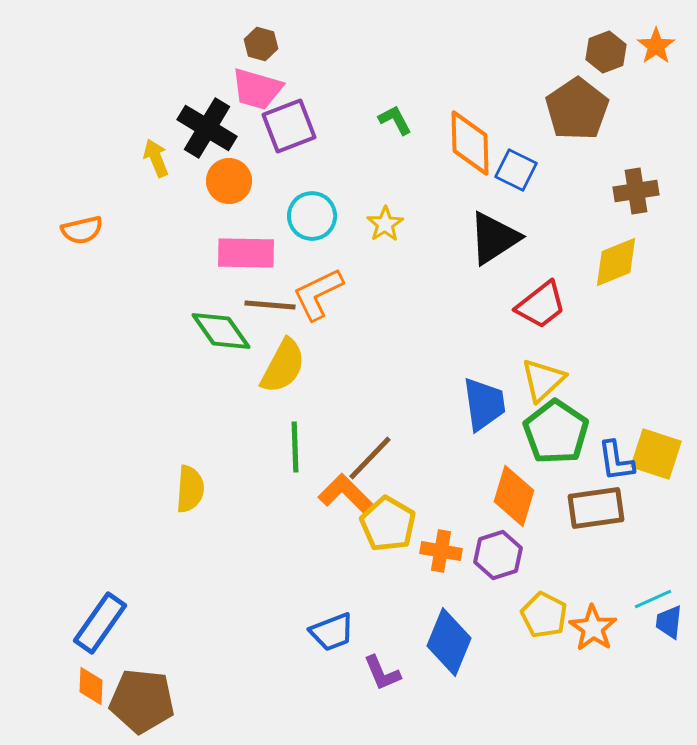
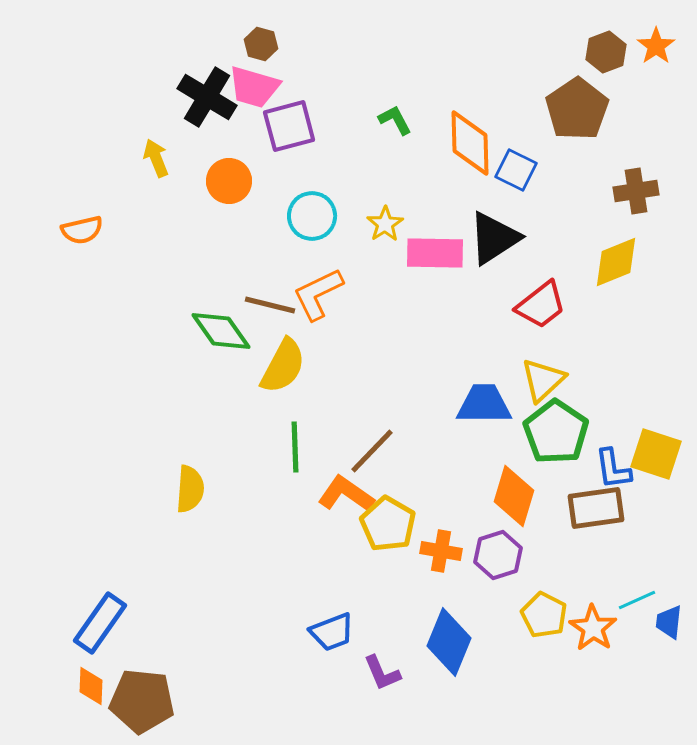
pink trapezoid at (257, 89): moved 3 px left, 2 px up
purple square at (289, 126): rotated 6 degrees clockwise
black cross at (207, 128): moved 31 px up
pink rectangle at (246, 253): moved 189 px right
brown line at (270, 305): rotated 9 degrees clockwise
blue trapezoid at (484, 404): rotated 82 degrees counterclockwise
brown line at (370, 458): moved 2 px right, 7 px up
blue L-shape at (616, 461): moved 3 px left, 8 px down
orange L-shape at (346, 494): rotated 10 degrees counterclockwise
cyan line at (653, 599): moved 16 px left, 1 px down
